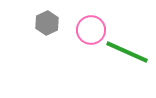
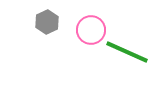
gray hexagon: moved 1 px up
